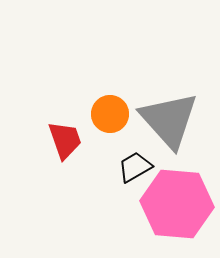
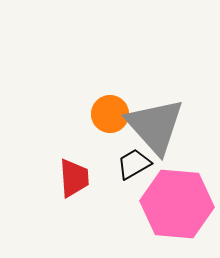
gray triangle: moved 14 px left, 6 px down
red trapezoid: moved 9 px right, 38 px down; rotated 15 degrees clockwise
black trapezoid: moved 1 px left, 3 px up
